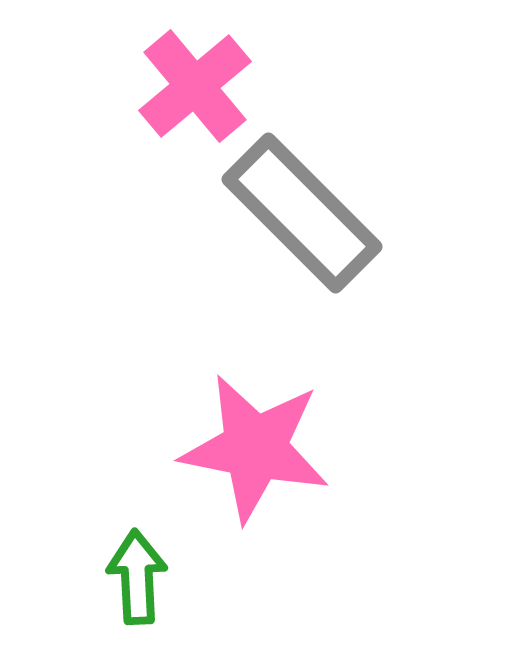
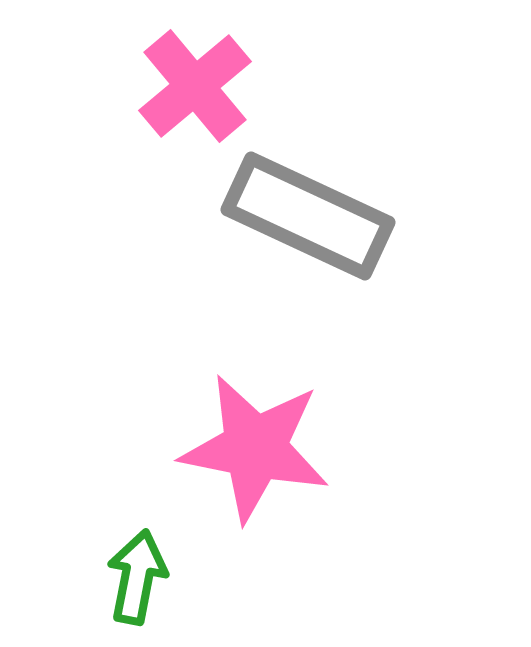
gray rectangle: moved 6 px right, 3 px down; rotated 20 degrees counterclockwise
green arrow: rotated 14 degrees clockwise
